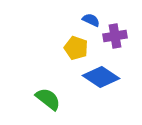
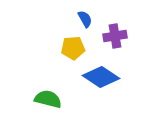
blue semicircle: moved 6 px left, 1 px up; rotated 36 degrees clockwise
yellow pentagon: moved 3 px left; rotated 25 degrees counterclockwise
green semicircle: rotated 24 degrees counterclockwise
